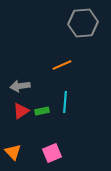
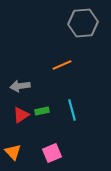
cyan line: moved 7 px right, 8 px down; rotated 20 degrees counterclockwise
red triangle: moved 4 px down
